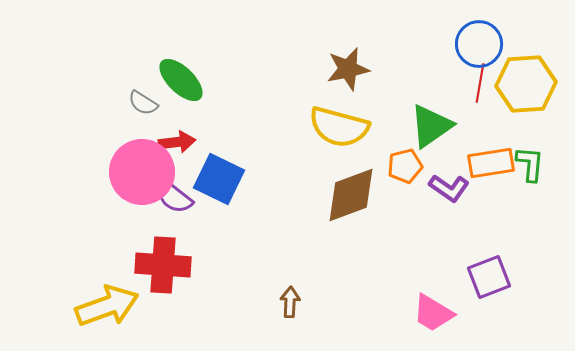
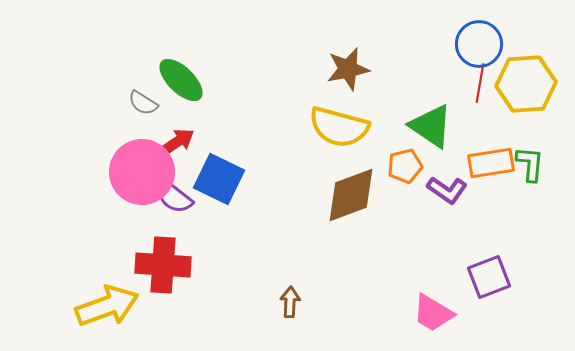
green triangle: rotated 51 degrees counterclockwise
red arrow: rotated 27 degrees counterclockwise
purple L-shape: moved 2 px left, 2 px down
